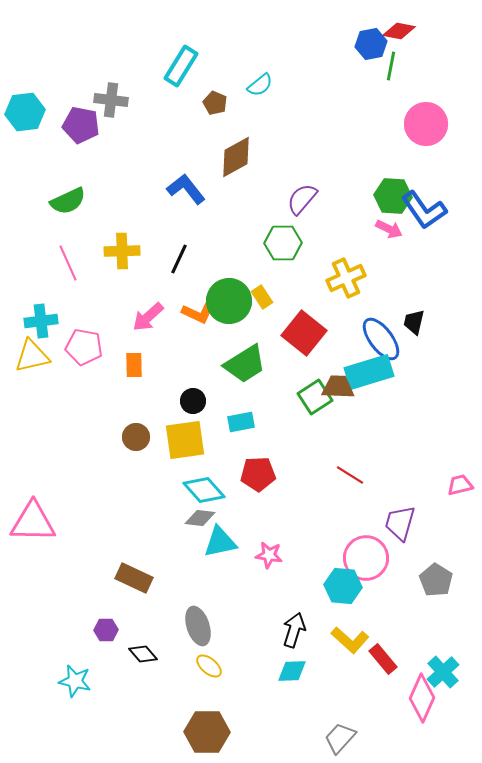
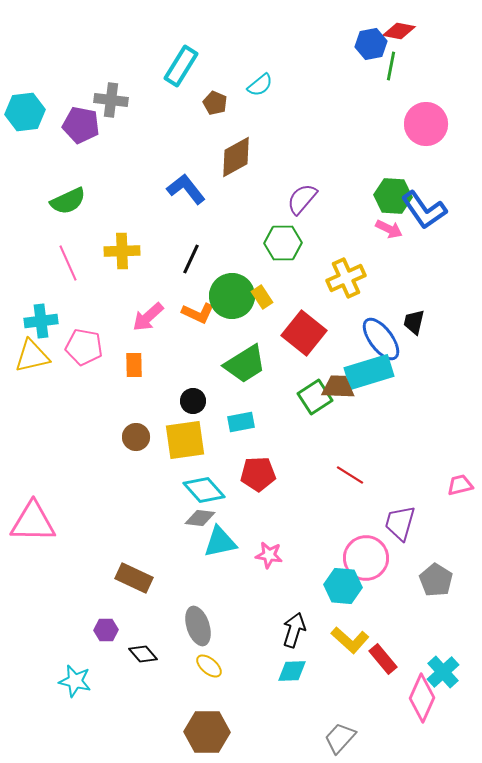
black line at (179, 259): moved 12 px right
green circle at (229, 301): moved 3 px right, 5 px up
